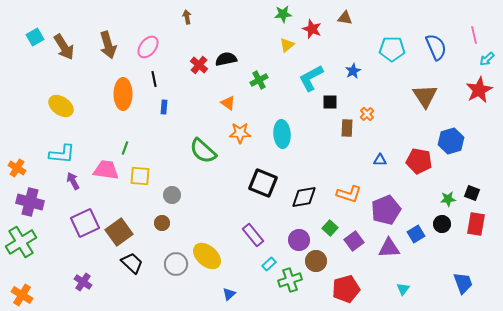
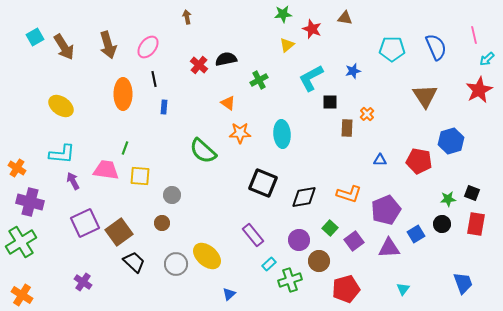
blue star at (353, 71): rotated 14 degrees clockwise
brown circle at (316, 261): moved 3 px right
black trapezoid at (132, 263): moved 2 px right, 1 px up
